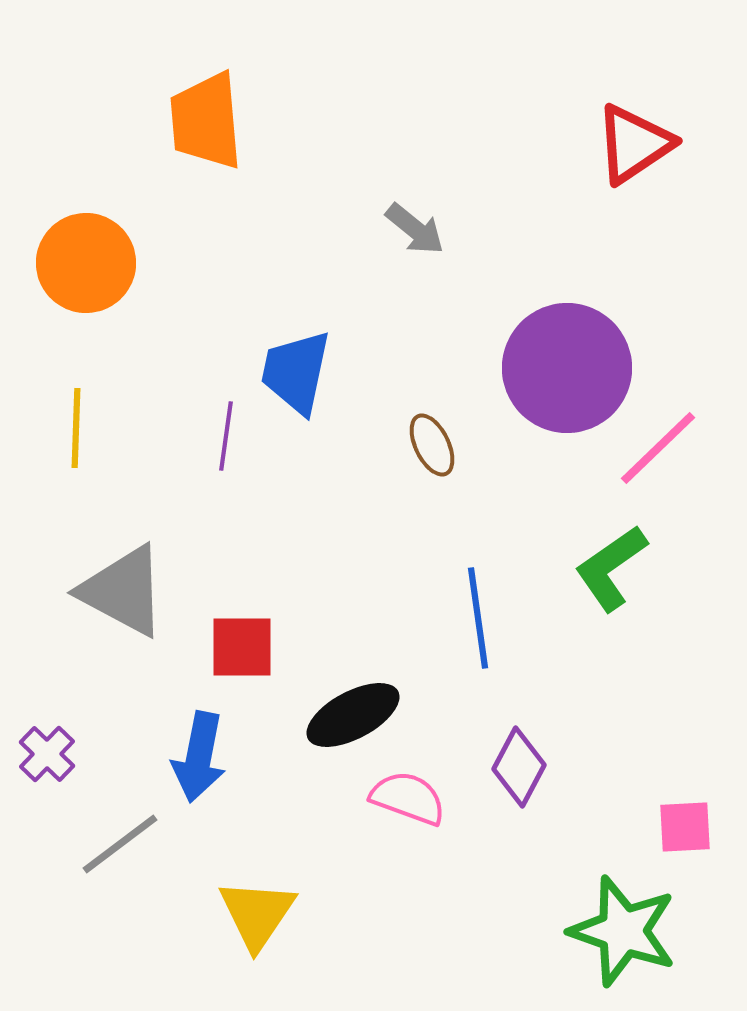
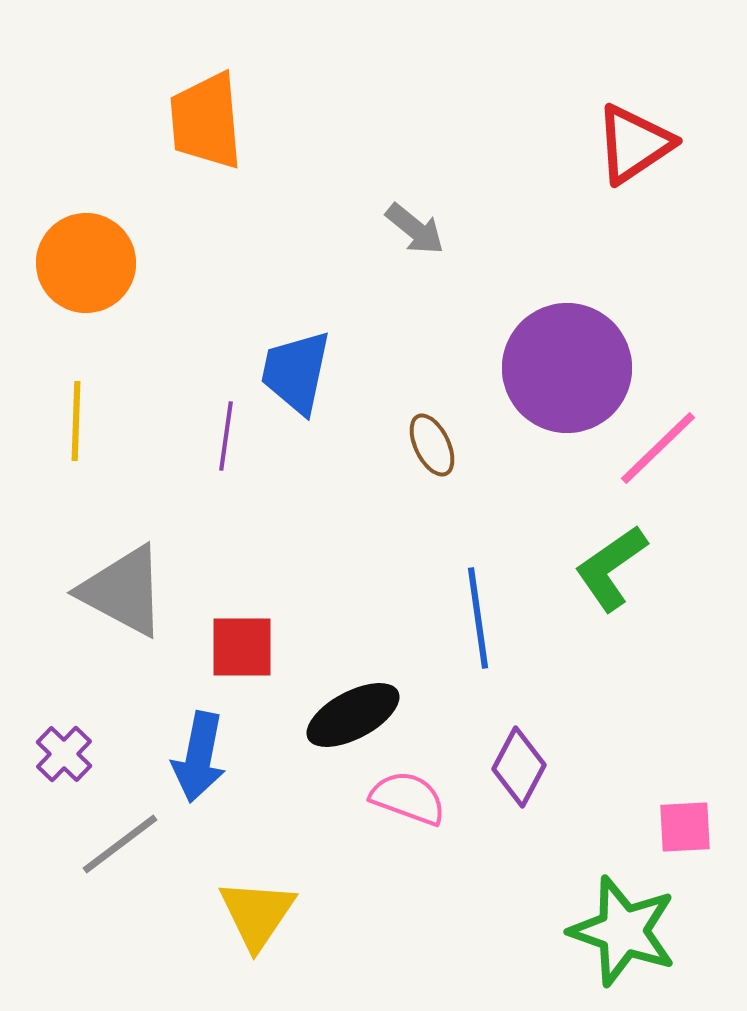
yellow line: moved 7 px up
purple cross: moved 17 px right
